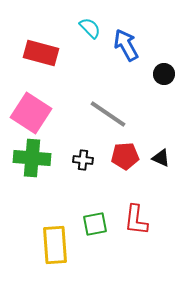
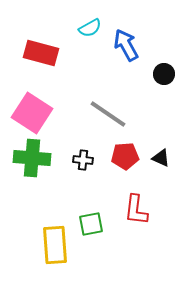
cyan semicircle: rotated 105 degrees clockwise
pink square: moved 1 px right
red L-shape: moved 10 px up
green square: moved 4 px left
